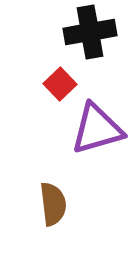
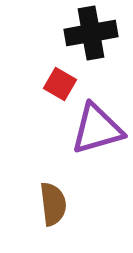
black cross: moved 1 px right, 1 px down
red square: rotated 16 degrees counterclockwise
